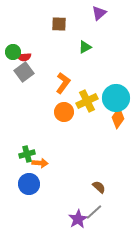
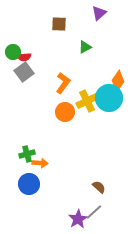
cyan circle: moved 7 px left
orange circle: moved 1 px right
orange diamond: moved 37 px up
